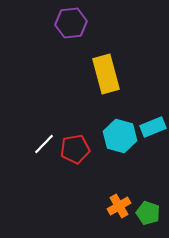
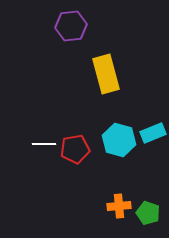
purple hexagon: moved 3 px down
cyan rectangle: moved 6 px down
cyan hexagon: moved 1 px left, 4 px down
white line: rotated 45 degrees clockwise
orange cross: rotated 25 degrees clockwise
